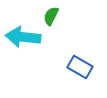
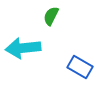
cyan arrow: moved 11 px down; rotated 12 degrees counterclockwise
